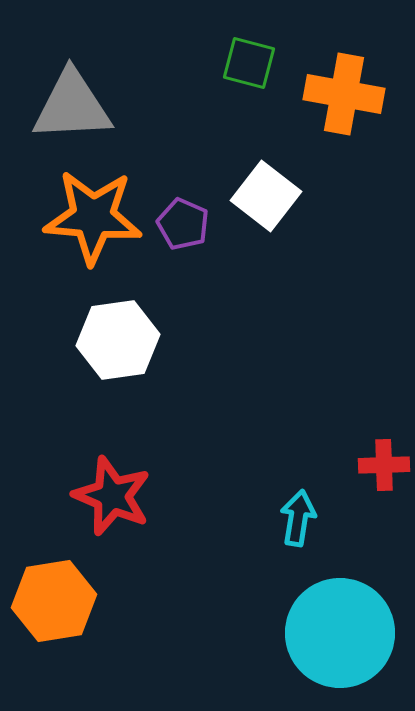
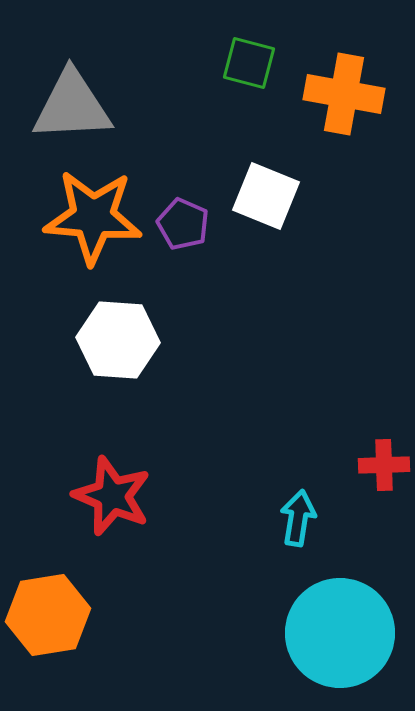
white square: rotated 16 degrees counterclockwise
white hexagon: rotated 12 degrees clockwise
orange hexagon: moved 6 px left, 14 px down
